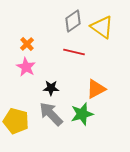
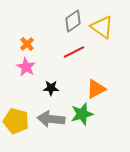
red line: rotated 40 degrees counterclockwise
gray arrow: moved 5 px down; rotated 40 degrees counterclockwise
